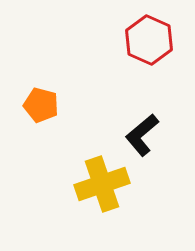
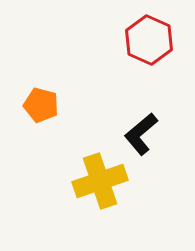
black L-shape: moved 1 px left, 1 px up
yellow cross: moved 2 px left, 3 px up
